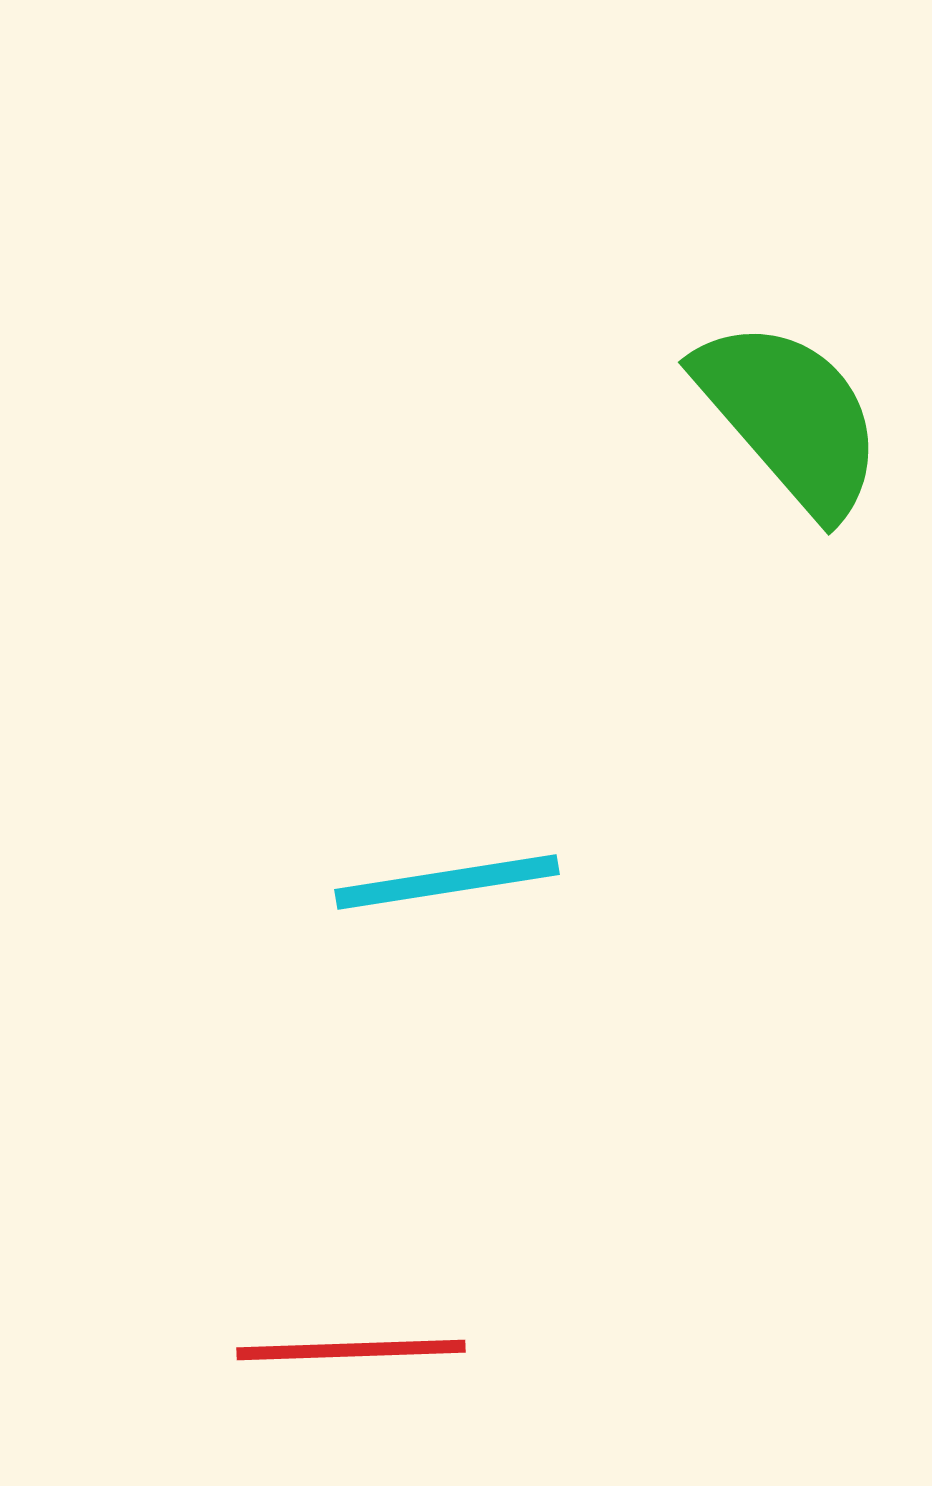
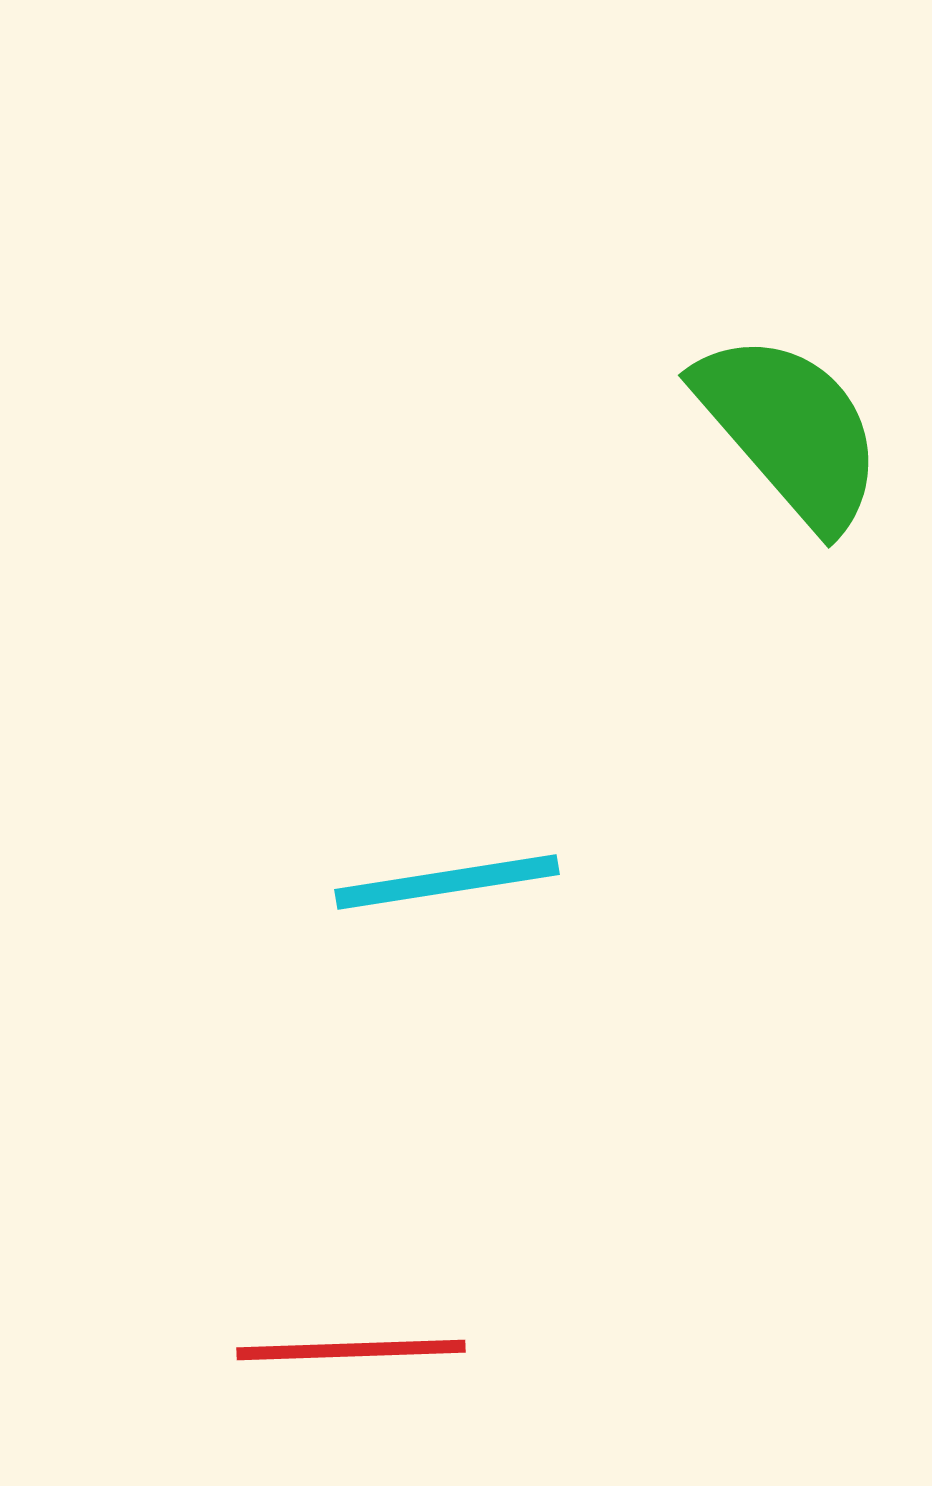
green semicircle: moved 13 px down
